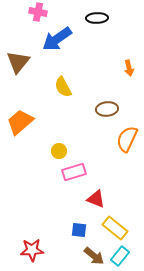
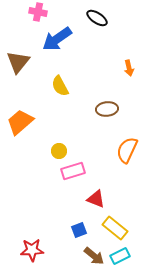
black ellipse: rotated 35 degrees clockwise
yellow semicircle: moved 3 px left, 1 px up
orange semicircle: moved 11 px down
pink rectangle: moved 1 px left, 1 px up
blue square: rotated 28 degrees counterclockwise
cyan rectangle: rotated 24 degrees clockwise
